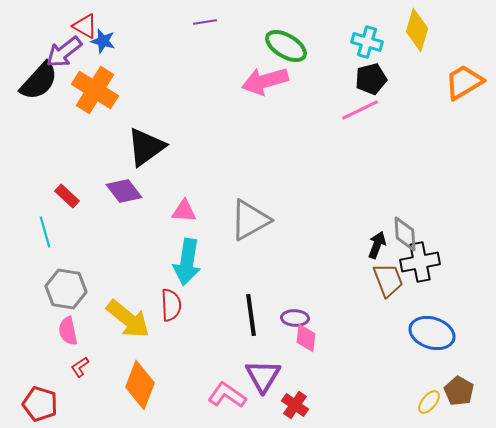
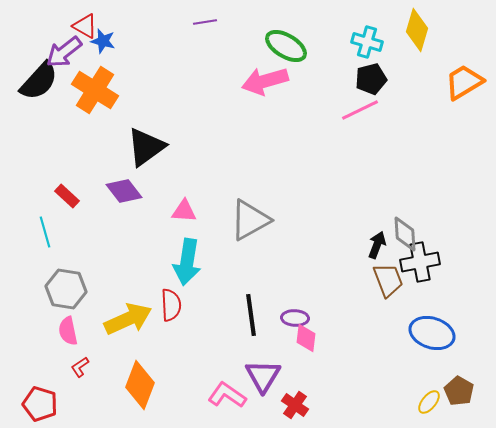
yellow arrow: rotated 63 degrees counterclockwise
